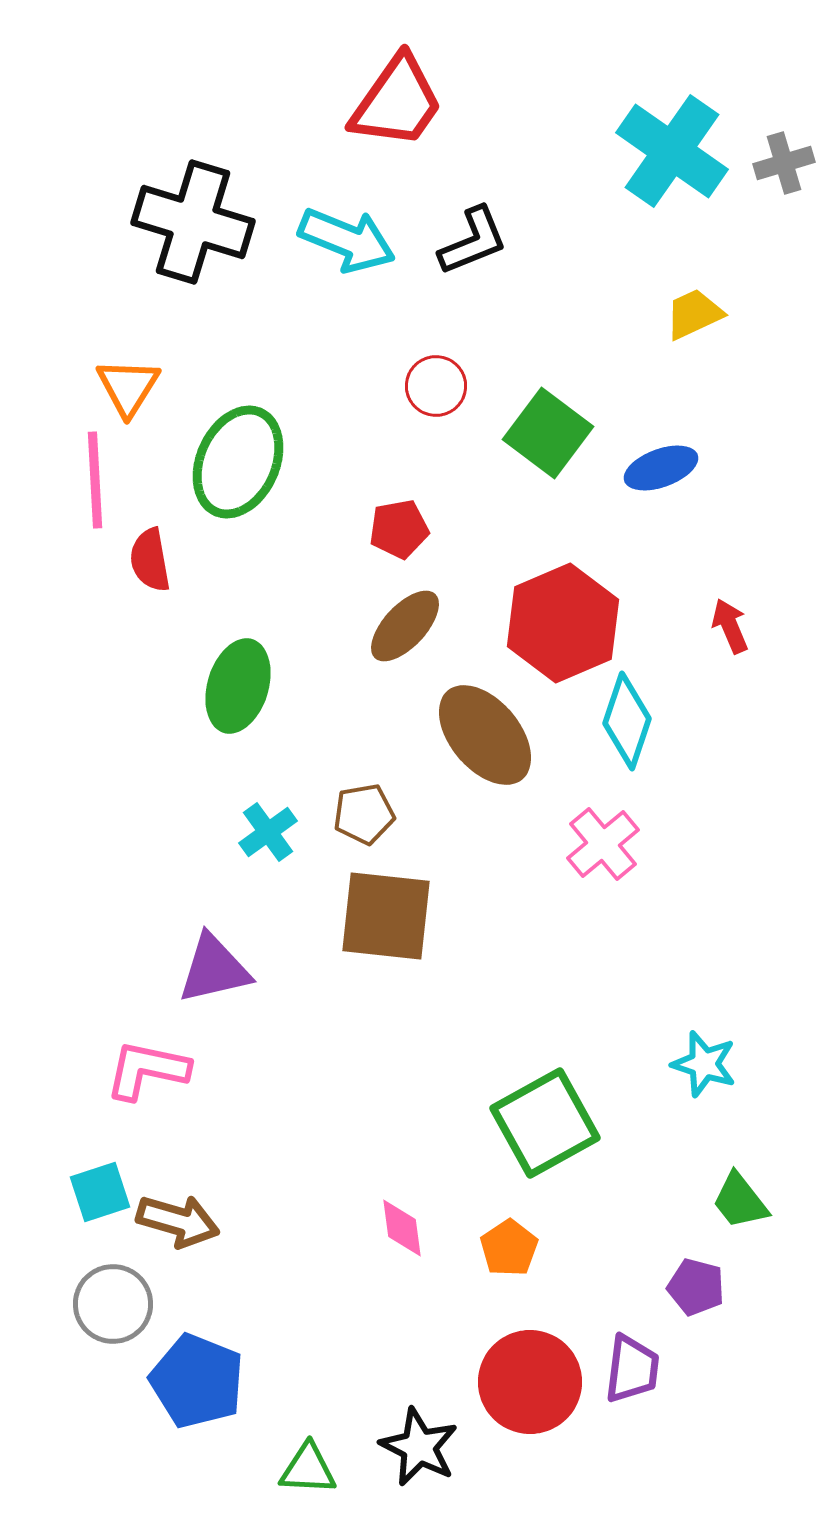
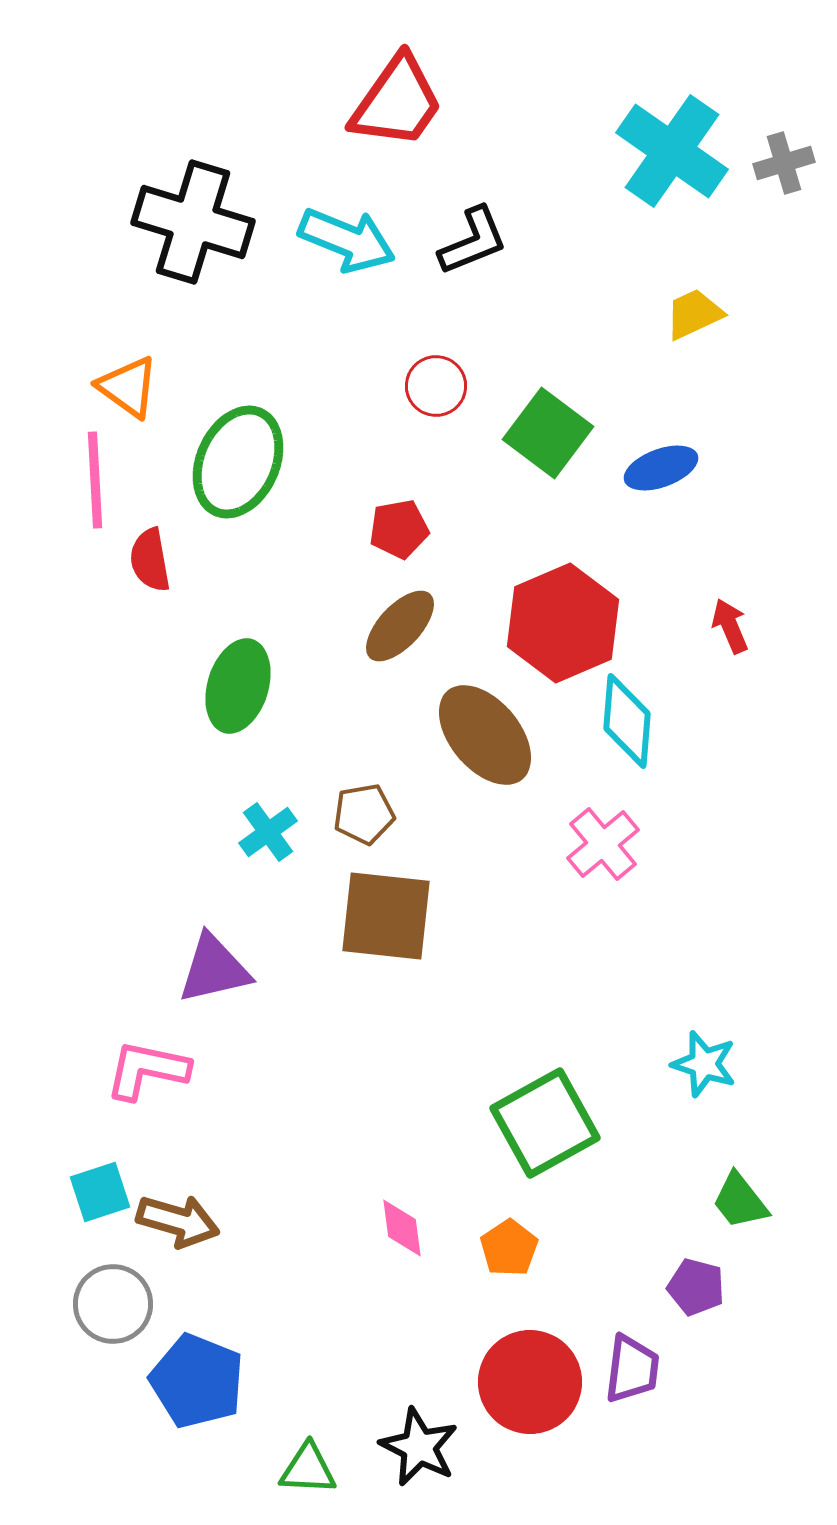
orange triangle at (128, 387): rotated 26 degrees counterclockwise
brown ellipse at (405, 626): moved 5 px left
cyan diamond at (627, 721): rotated 14 degrees counterclockwise
